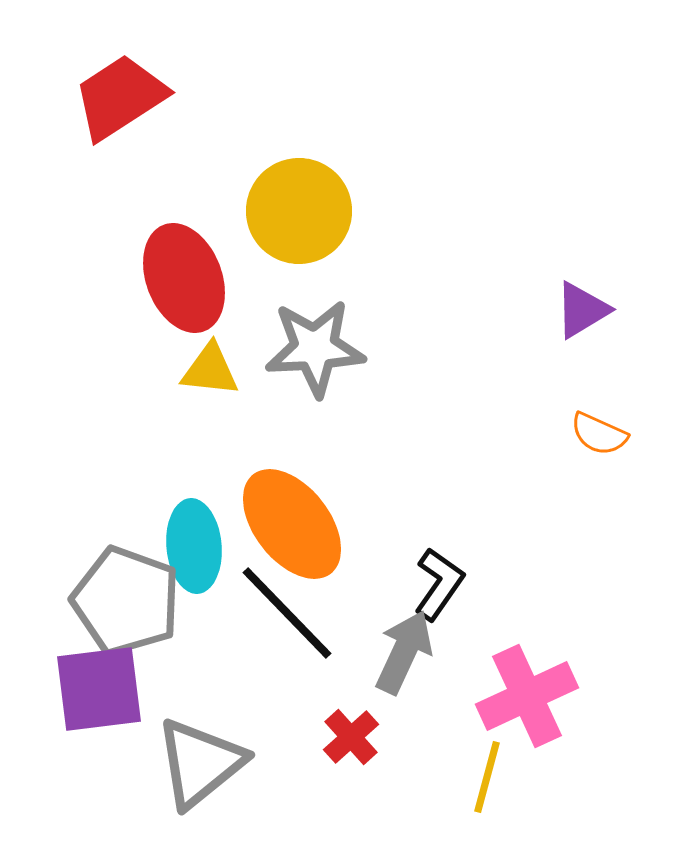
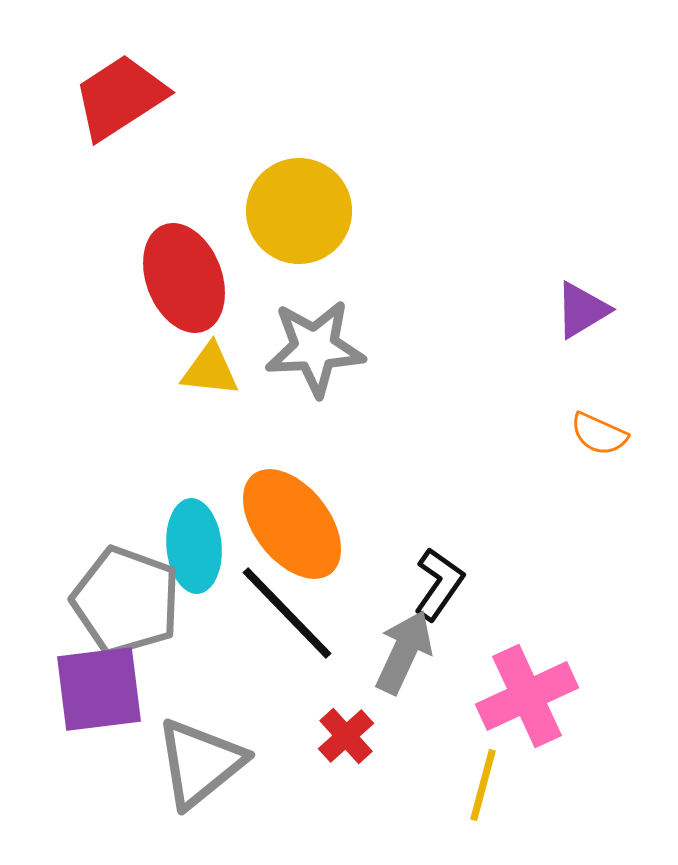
red cross: moved 5 px left, 1 px up
yellow line: moved 4 px left, 8 px down
